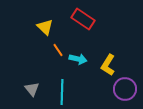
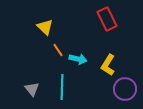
red rectangle: moved 24 px right; rotated 30 degrees clockwise
cyan line: moved 5 px up
